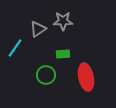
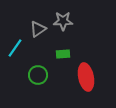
green circle: moved 8 px left
